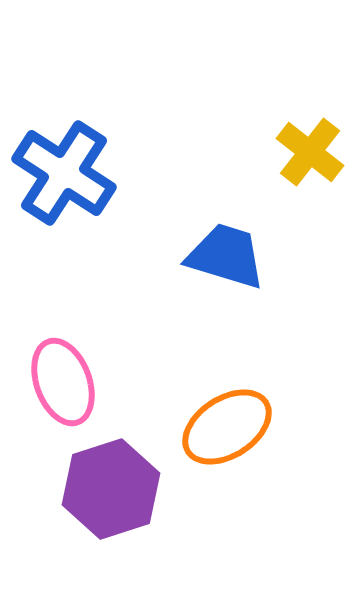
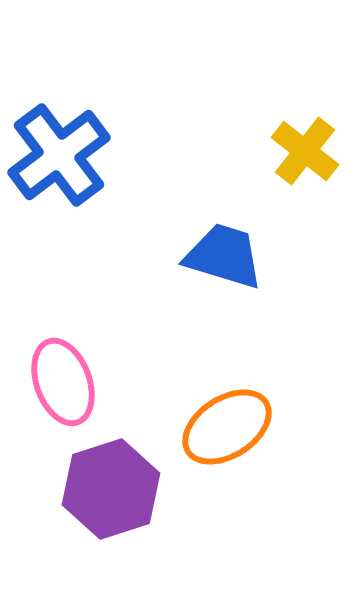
yellow cross: moved 5 px left, 1 px up
blue cross: moved 5 px left, 18 px up; rotated 20 degrees clockwise
blue trapezoid: moved 2 px left
